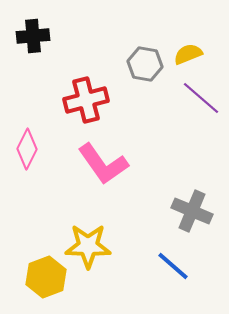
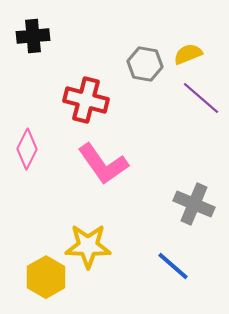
red cross: rotated 30 degrees clockwise
gray cross: moved 2 px right, 7 px up
yellow hexagon: rotated 9 degrees counterclockwise
